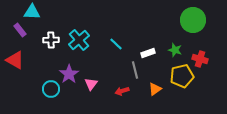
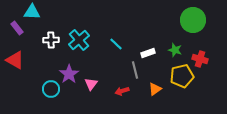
purple rectangle: moved 3 px left, 2 px up
